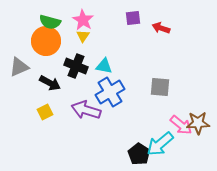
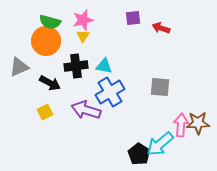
pink star: rotated 25 degrees clockwise
black cross: rotated 30 degrees counterclockwise
pink arrow: rotated 125 degrees counterclockwise
